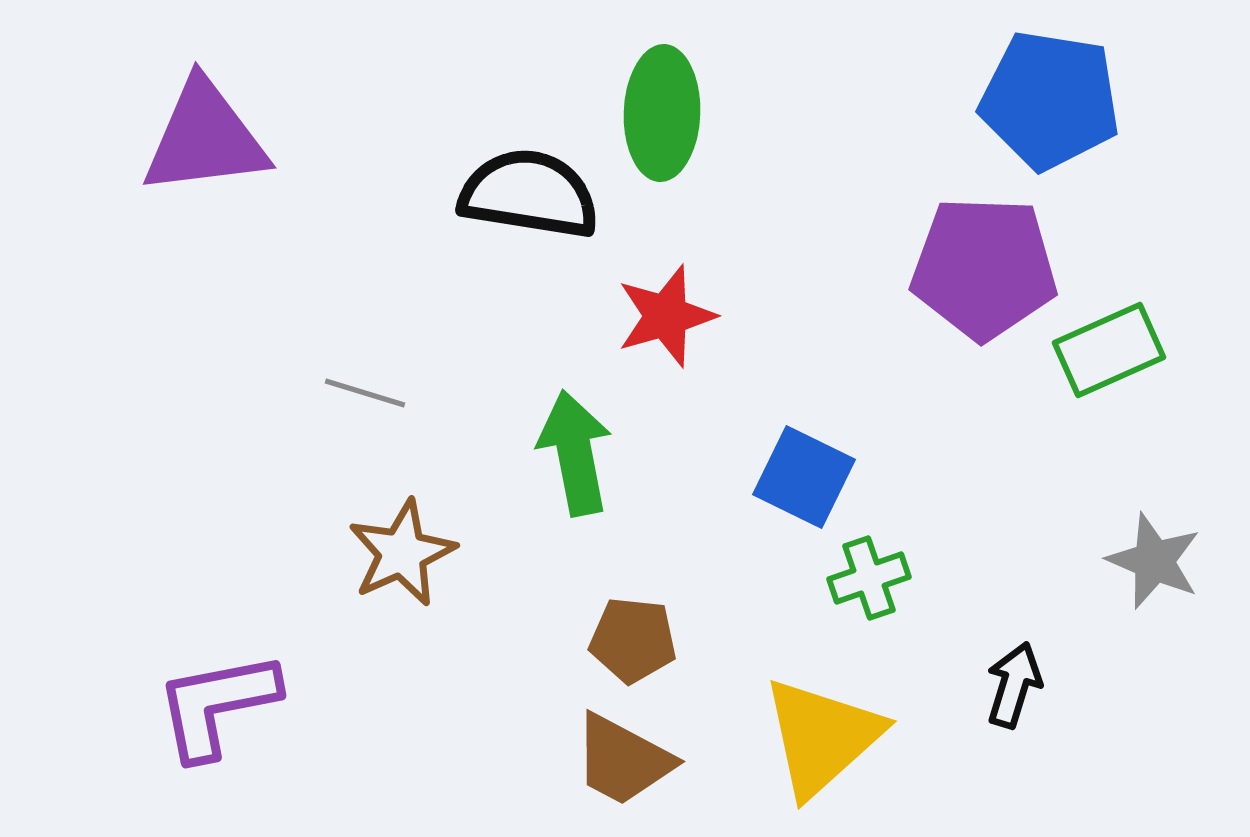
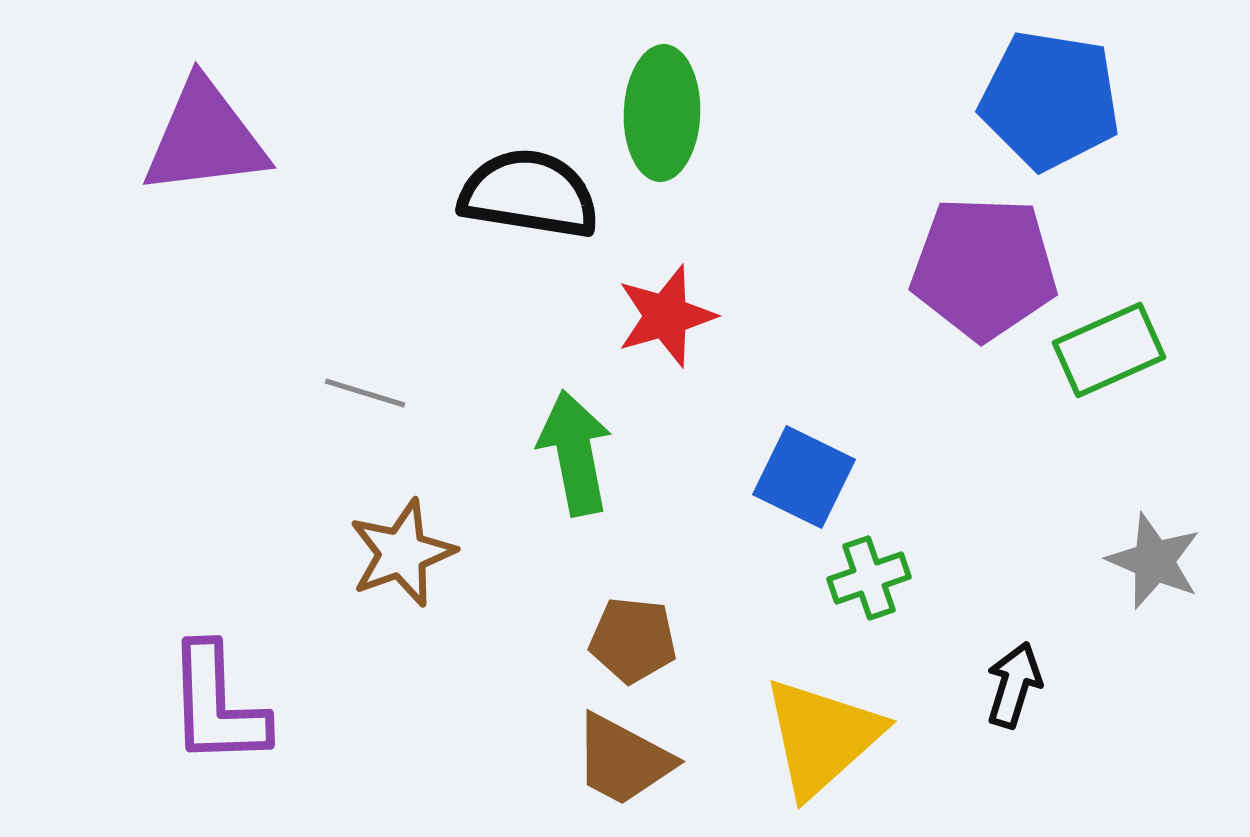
brown star: rotated 4 degrees clockwise
purple L-shape: rotated 81 degrees counterclockwise
